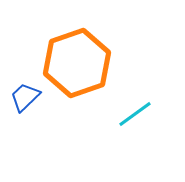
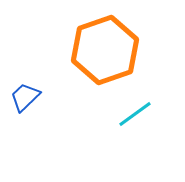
orange hexagon: moved 28 px right, 13 px up
